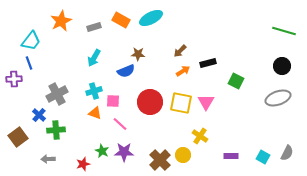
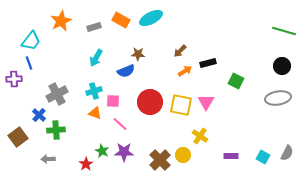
cyan arrow: moved 2 px right
orange arrow: moved 2 px right
gray ellipse: rotated 10 degrees clockwise
yellow square: moved 2 px down
red star: moved 3 px right; rotated 16 degrees counterclockwise
